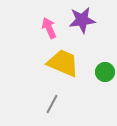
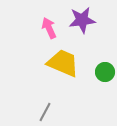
gray line: moved 7 px left, 8 px down
